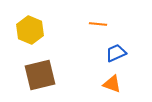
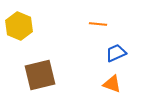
yellow hexagon: moved 11 px left, 4 px up
